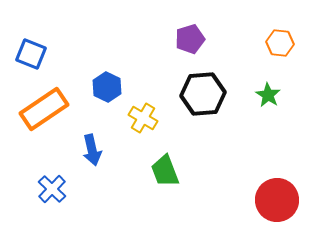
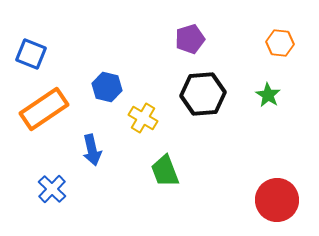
blue hexagon: rotated 12 degrees counterclockwise
